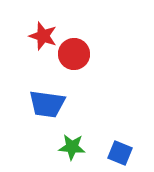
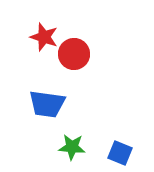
red star: moved 1 px right, 1 px down
